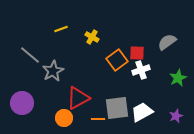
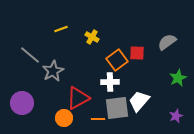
white cross: moved 31 px left, 12 px down; rotated 18 degrees clockwise
white trapezoid: moved 3 px left, 11 px up; rotated 20 degrees counterclockwise
